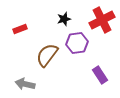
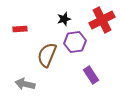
red rectangle: rotated 16 degrees clockwise
purple hexagon: moved 2 px left, 1 px up
brown semicircle: rotated 15 degrees counterclockwise
purple rectangle: moved 9 px left
